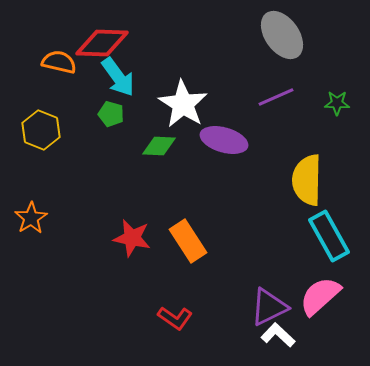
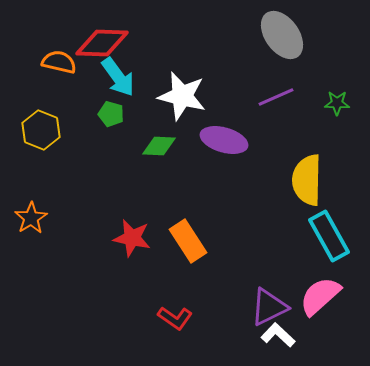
white star: moved 1 px left, 8 px up; rotated 18 degrees counterclockwise
